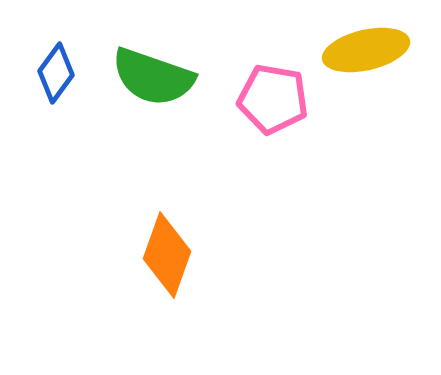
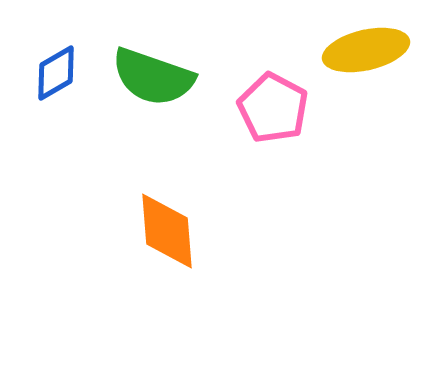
blue diamond: rotated 24 degrees clockwise
pink pentagon: moved 9 px down; rotated 18 degrees clockwise
orange diamond: moved 24 px up; rotated 24 degrees counterclockwise
